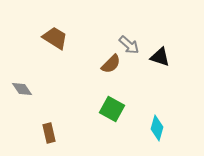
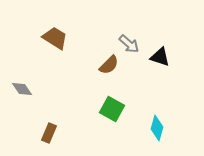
gray arrow: moved 1 px up
brown semicircle: moved 2 px left, 1 px down
brown rectangle: rotated 36 degrees clockwise
